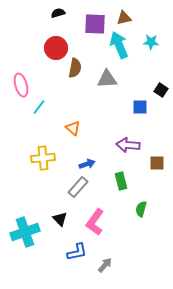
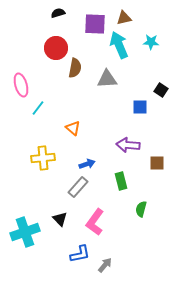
cyan line: moved 1 px left, 1 px down
blue L-shape: moved 3 px right, 2 px down
